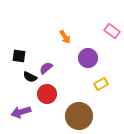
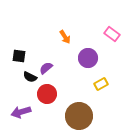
pink rectangle: moved 3 px down
